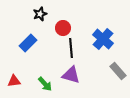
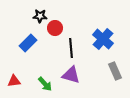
black star: moved 2 px down; rotated 24 degrees clockwise
red circle: moved 8 px left
gray rectangle: moved 3 px left; rotated 18 degrees clockwise
